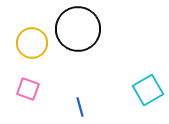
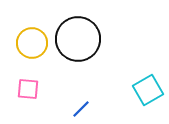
black circle: moved 10 px down
pink square: rotated 15 degrees counterclockwise
blue line: moved 1 px right, 2 px down; rotated 60 degrees clockwise
